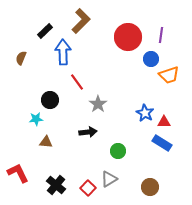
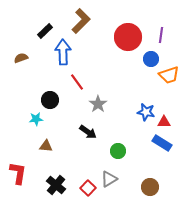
brown semicircle: rotated 48 degrees clockwise
blue star: moved 1 px right, 1 px up; rotated 18 degrees counterclockwise
black arrow: rotated 42 degrees clockwise
brown triangle: moved 4 px down
red L-shape: rotated 35 degrees clockwise
